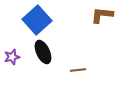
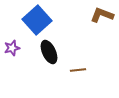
brown L-shape: rotated 15 degrees clockwise
black ellipse: moved 6 px right
purple star: moved 9 px up
